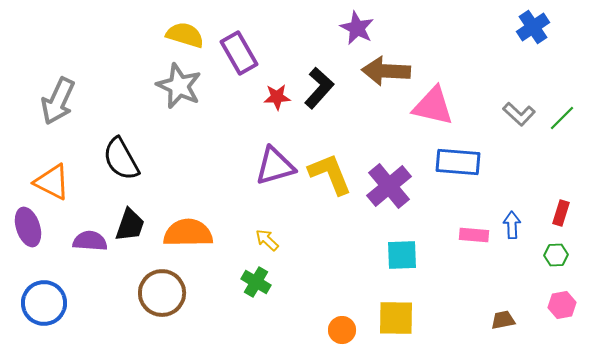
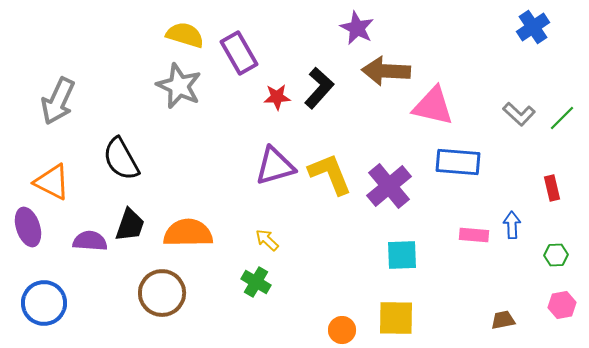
red rectangle: moved 9 px left, 25 px up; rotated 30 degrees counterclockwise
